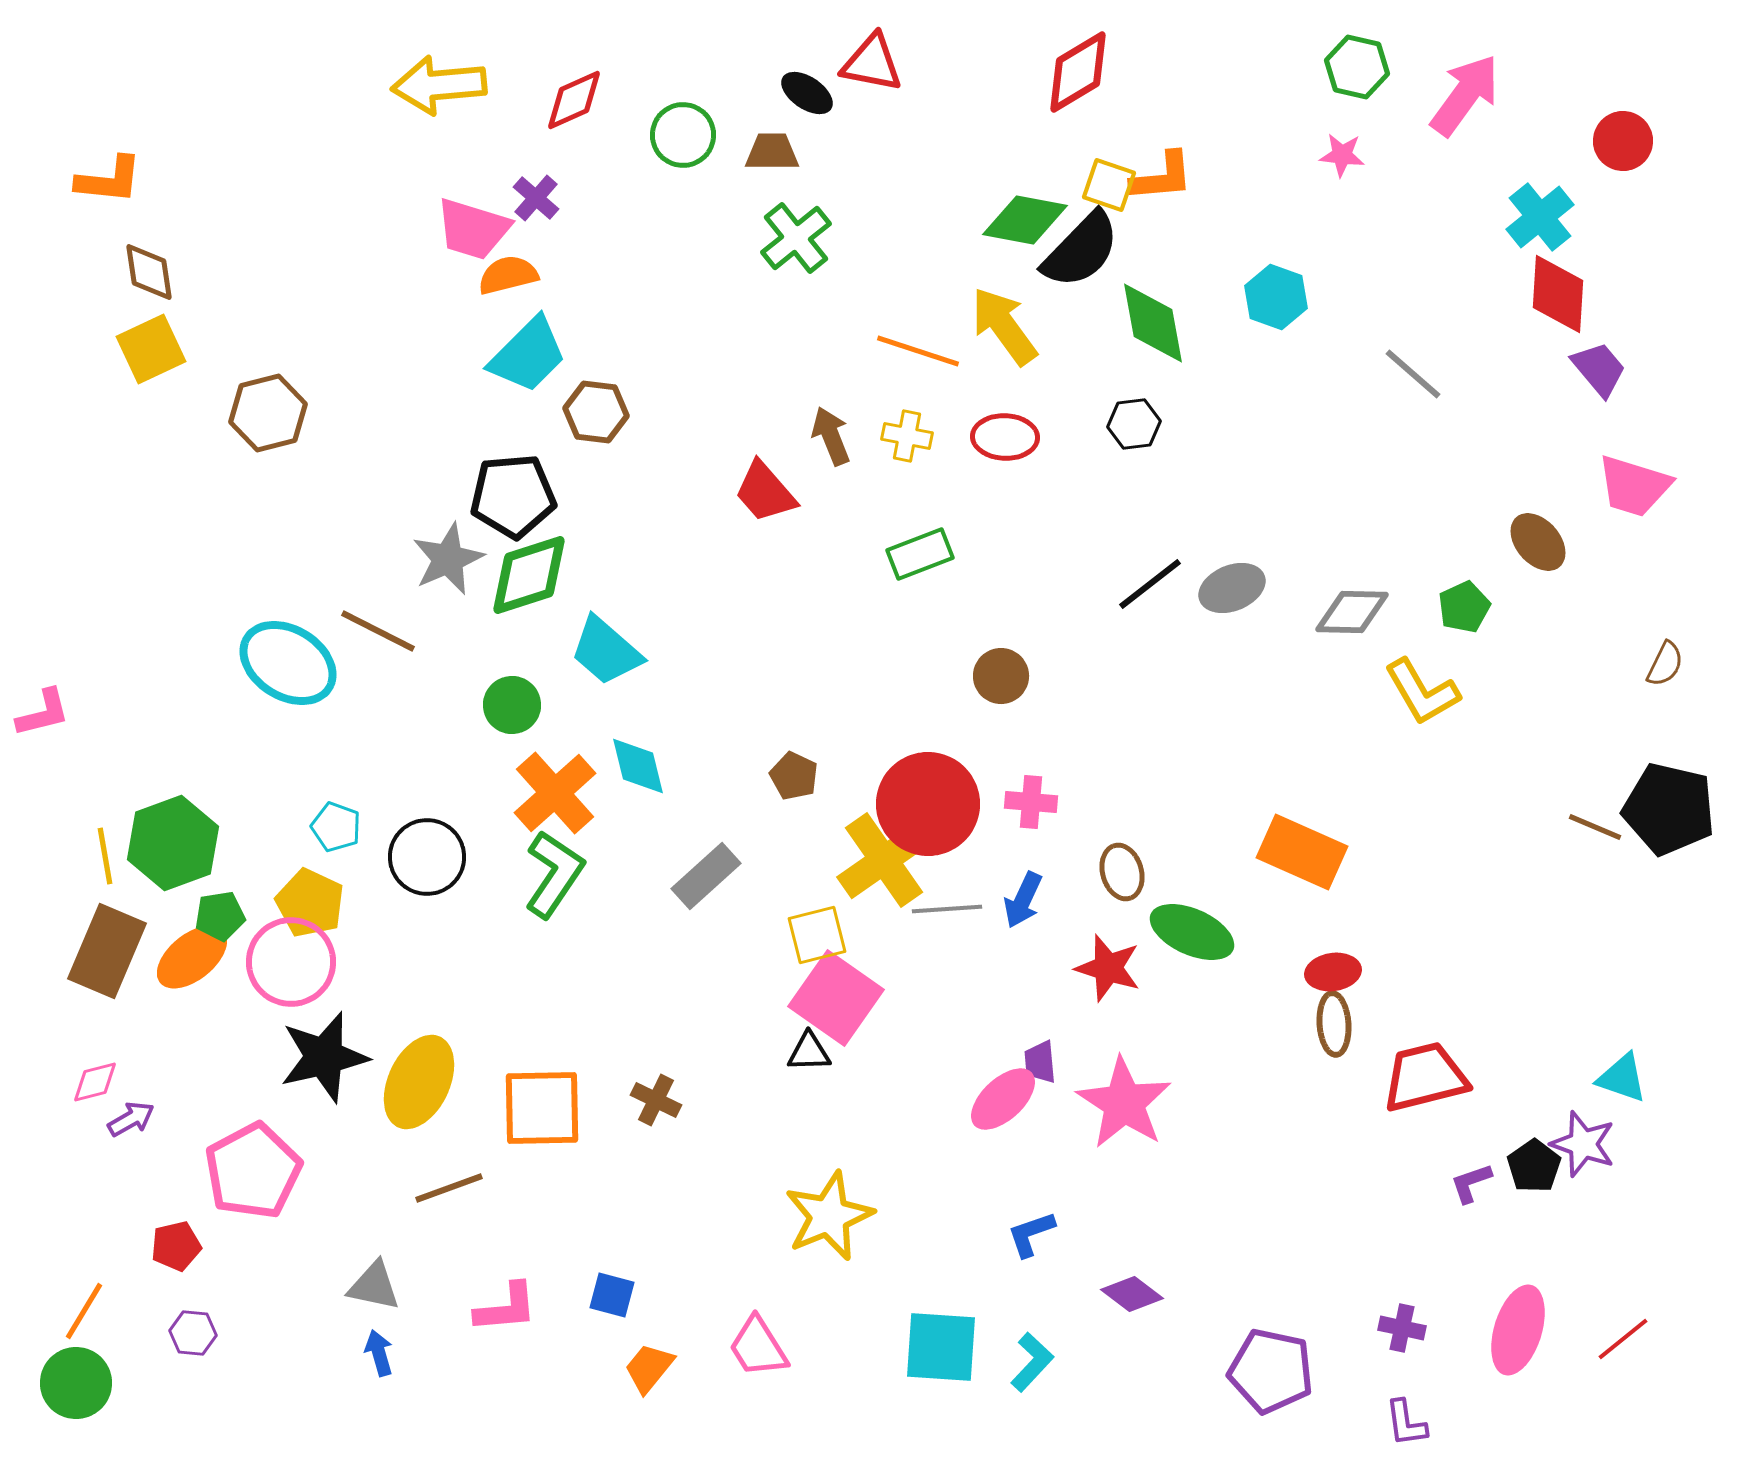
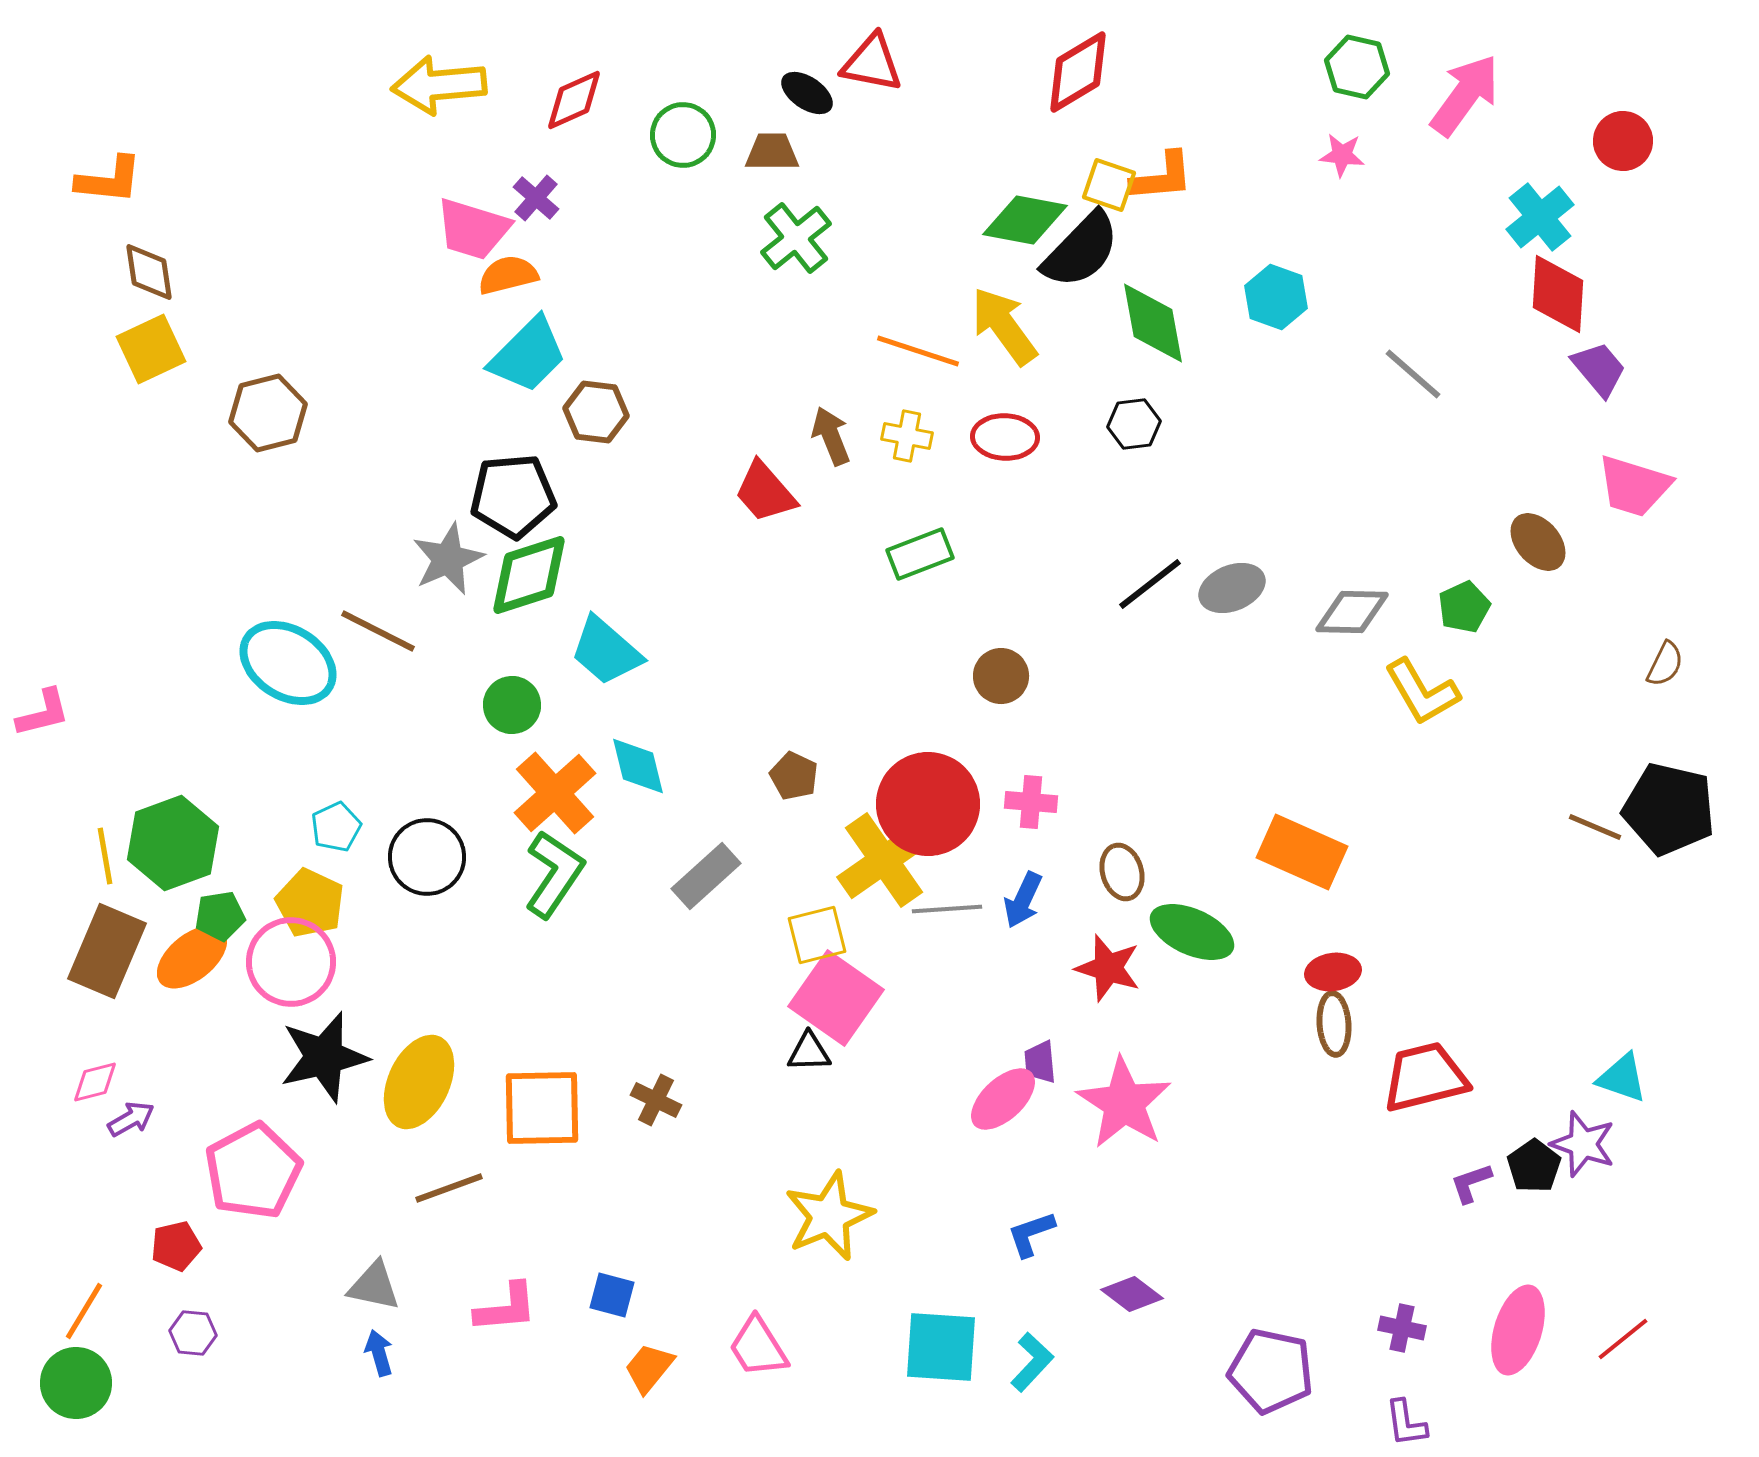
cyan pentagon at (336, 827): rotated 27 degrees clockwise
